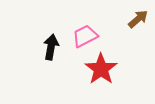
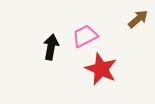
red star: rotated 12 degrees counterclockwise
